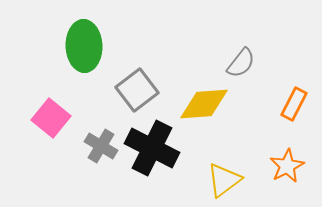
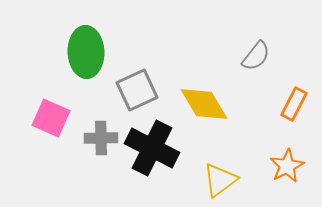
green ellipse: moved 2 px right, 6 px down
gray semicircle: moved 15 px right, 7 px up
gray square: rotated 12 degrees clockwise
yellow diamond: rotated 63 degrees clockwise
pink square: rotated 15 degrees counterclockwise
gray cross: moved 8 px up; rotated 32 degrees counterclockwise
yellow triangle: moved 4 px left
